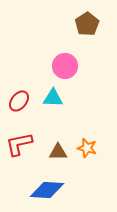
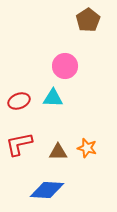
brown pentagon: moved 1 px right, 4 px up
red ellipse: rotated 30 degrees clockwise
